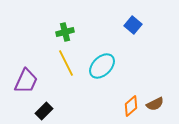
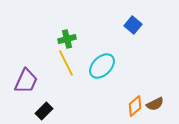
green cross: moved 2 px right, 7 px down
orange diamond: moved 4 px right
